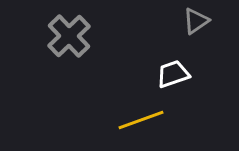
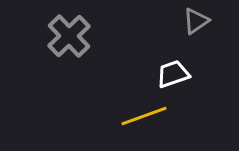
yellow line: moved 3 px right, 4 px up
